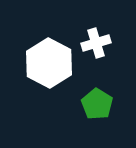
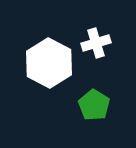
green pentagon: moved 3 px left, 1 px down
